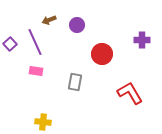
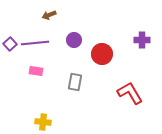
brown arrow: moved 5 px up
purple circle: moved 3 px left, 15 px down
purple line: moved 1 px down; rotated 72 degrees counterclockwise
